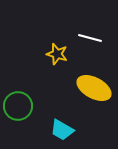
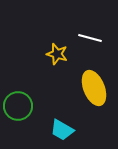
yellow ellipse: rotated 40 degrees clockwise
